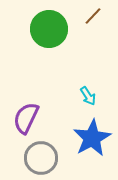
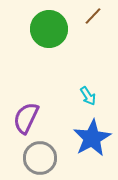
gray circle: moved 1 px left
